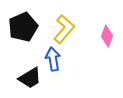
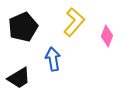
yellow L-shape: moved 10 px right, 7 px up
black trapezoid: moved 11 px left
